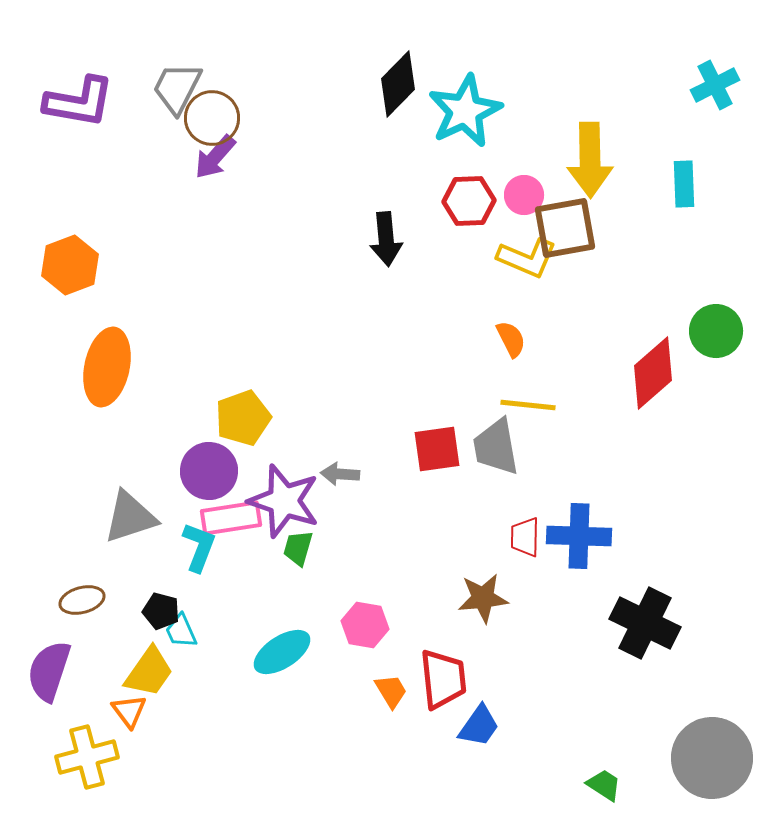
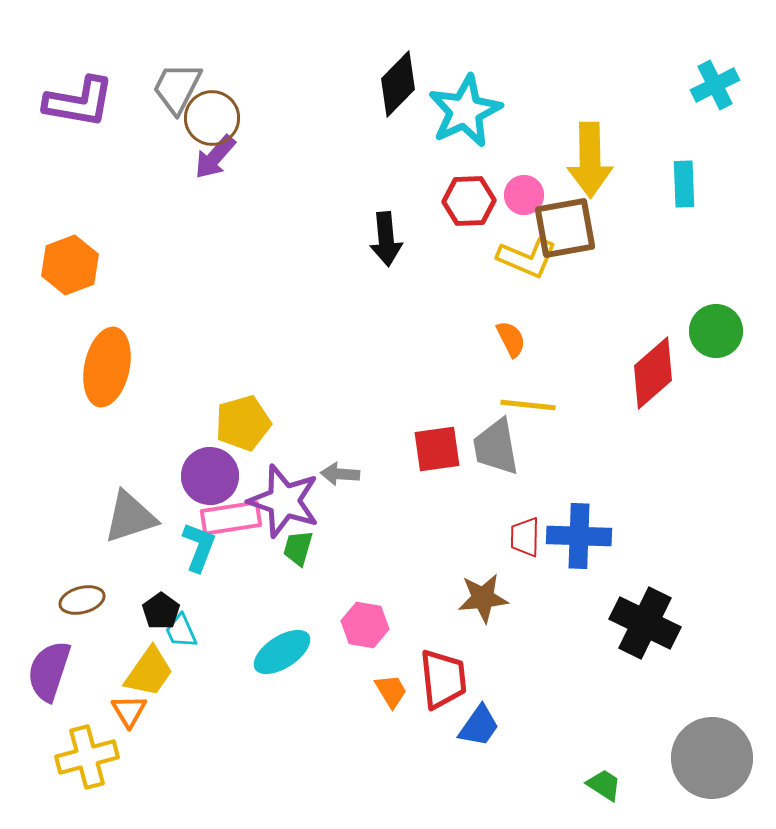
yellow pentagon at (243, 418): moved 5 px down; rotated 4 degrees clockwise
purple circle at (209, 471): moved 1 px right, 5 px down
black pentagon at (161, 611): rotated 21 degrees clockwise
orange triangle at (129, 711): rotated 6 degrees clockwise
